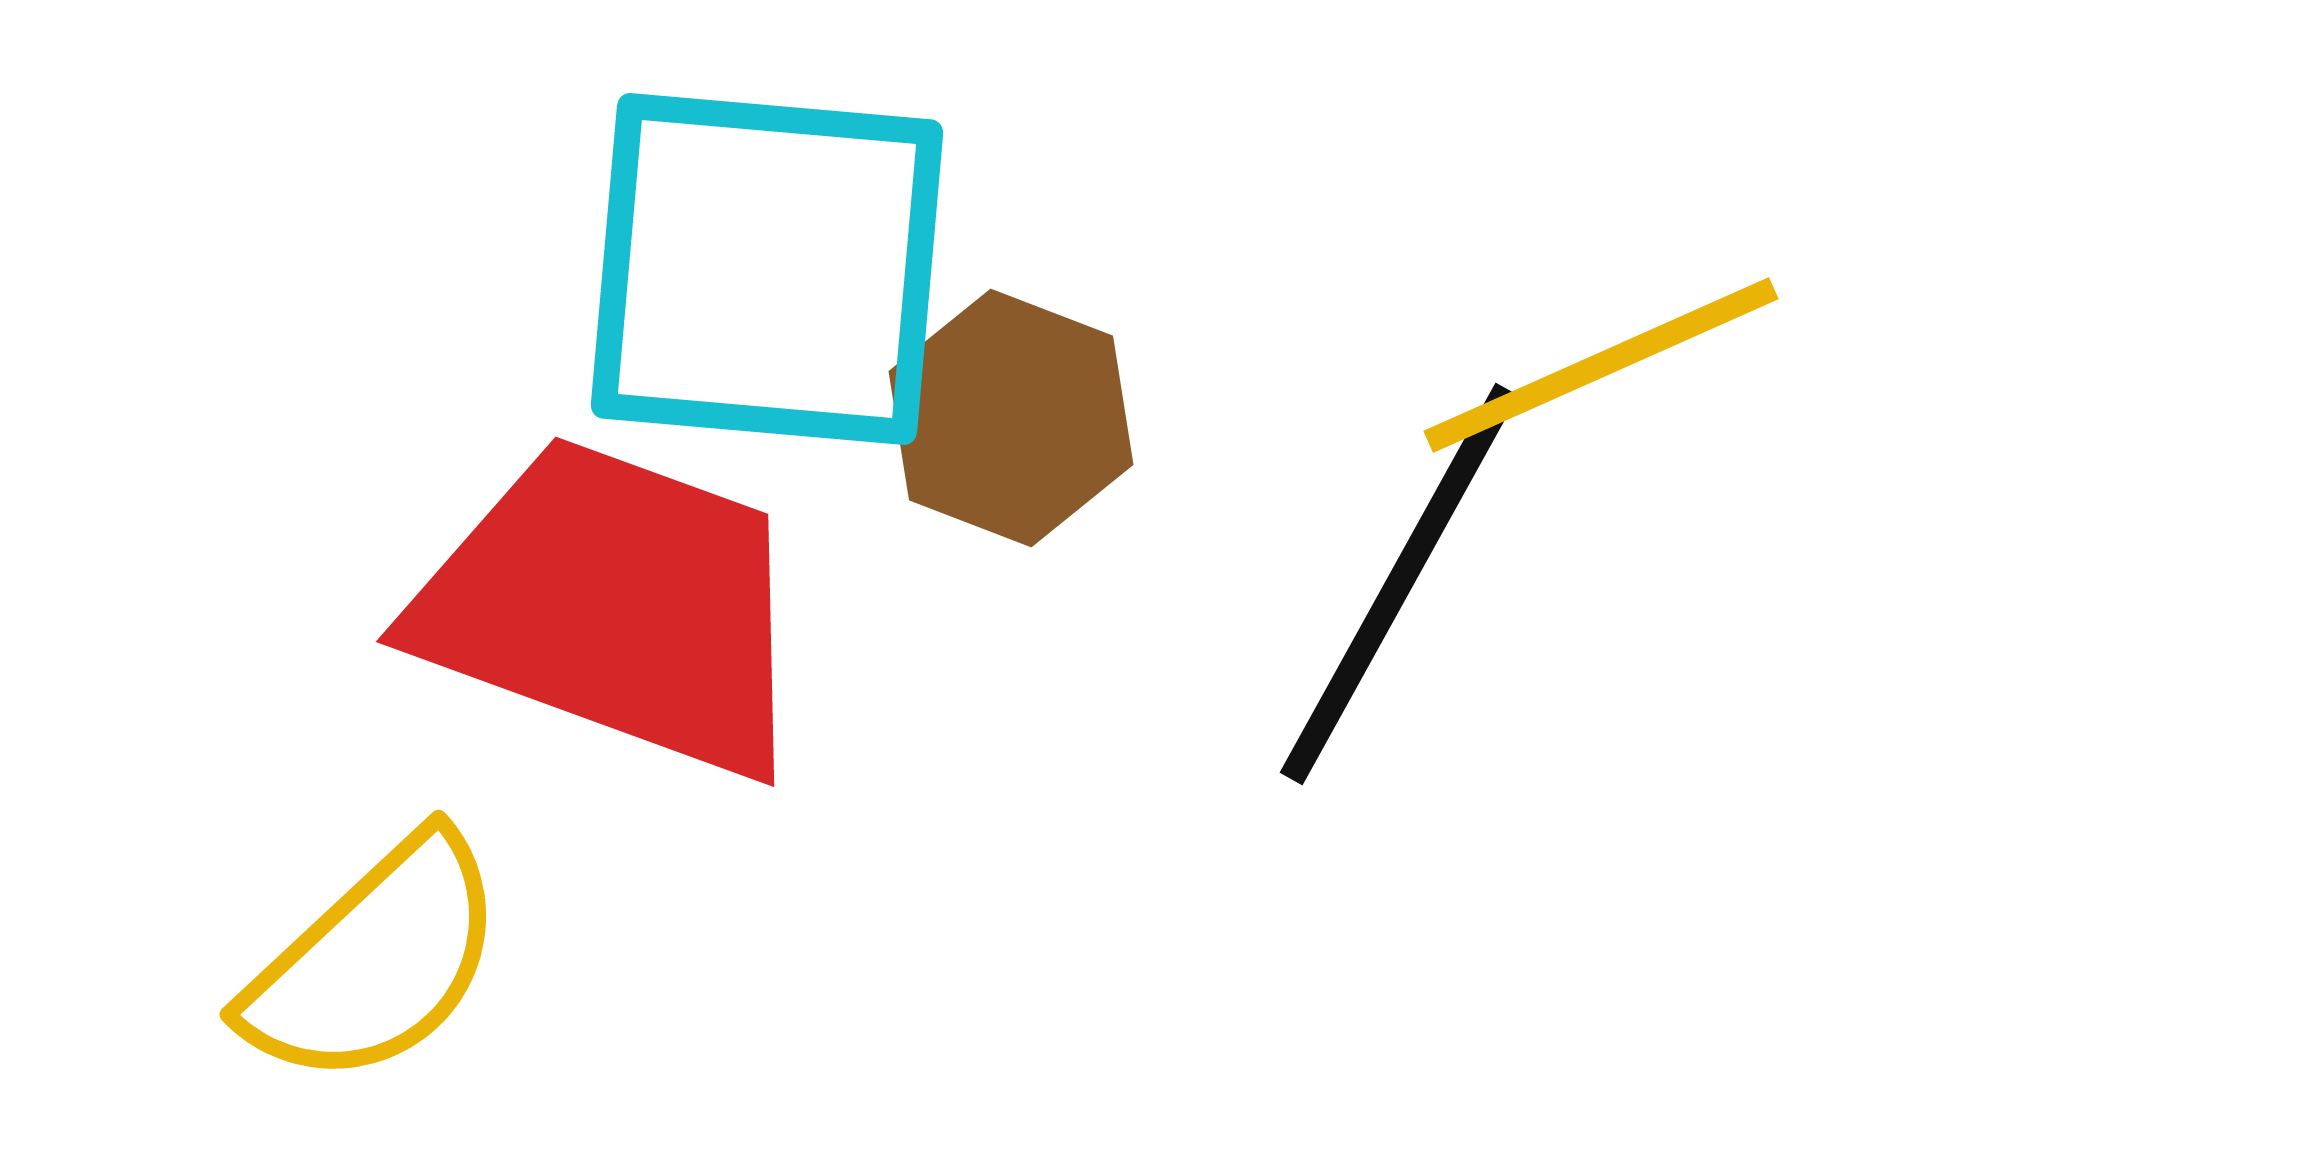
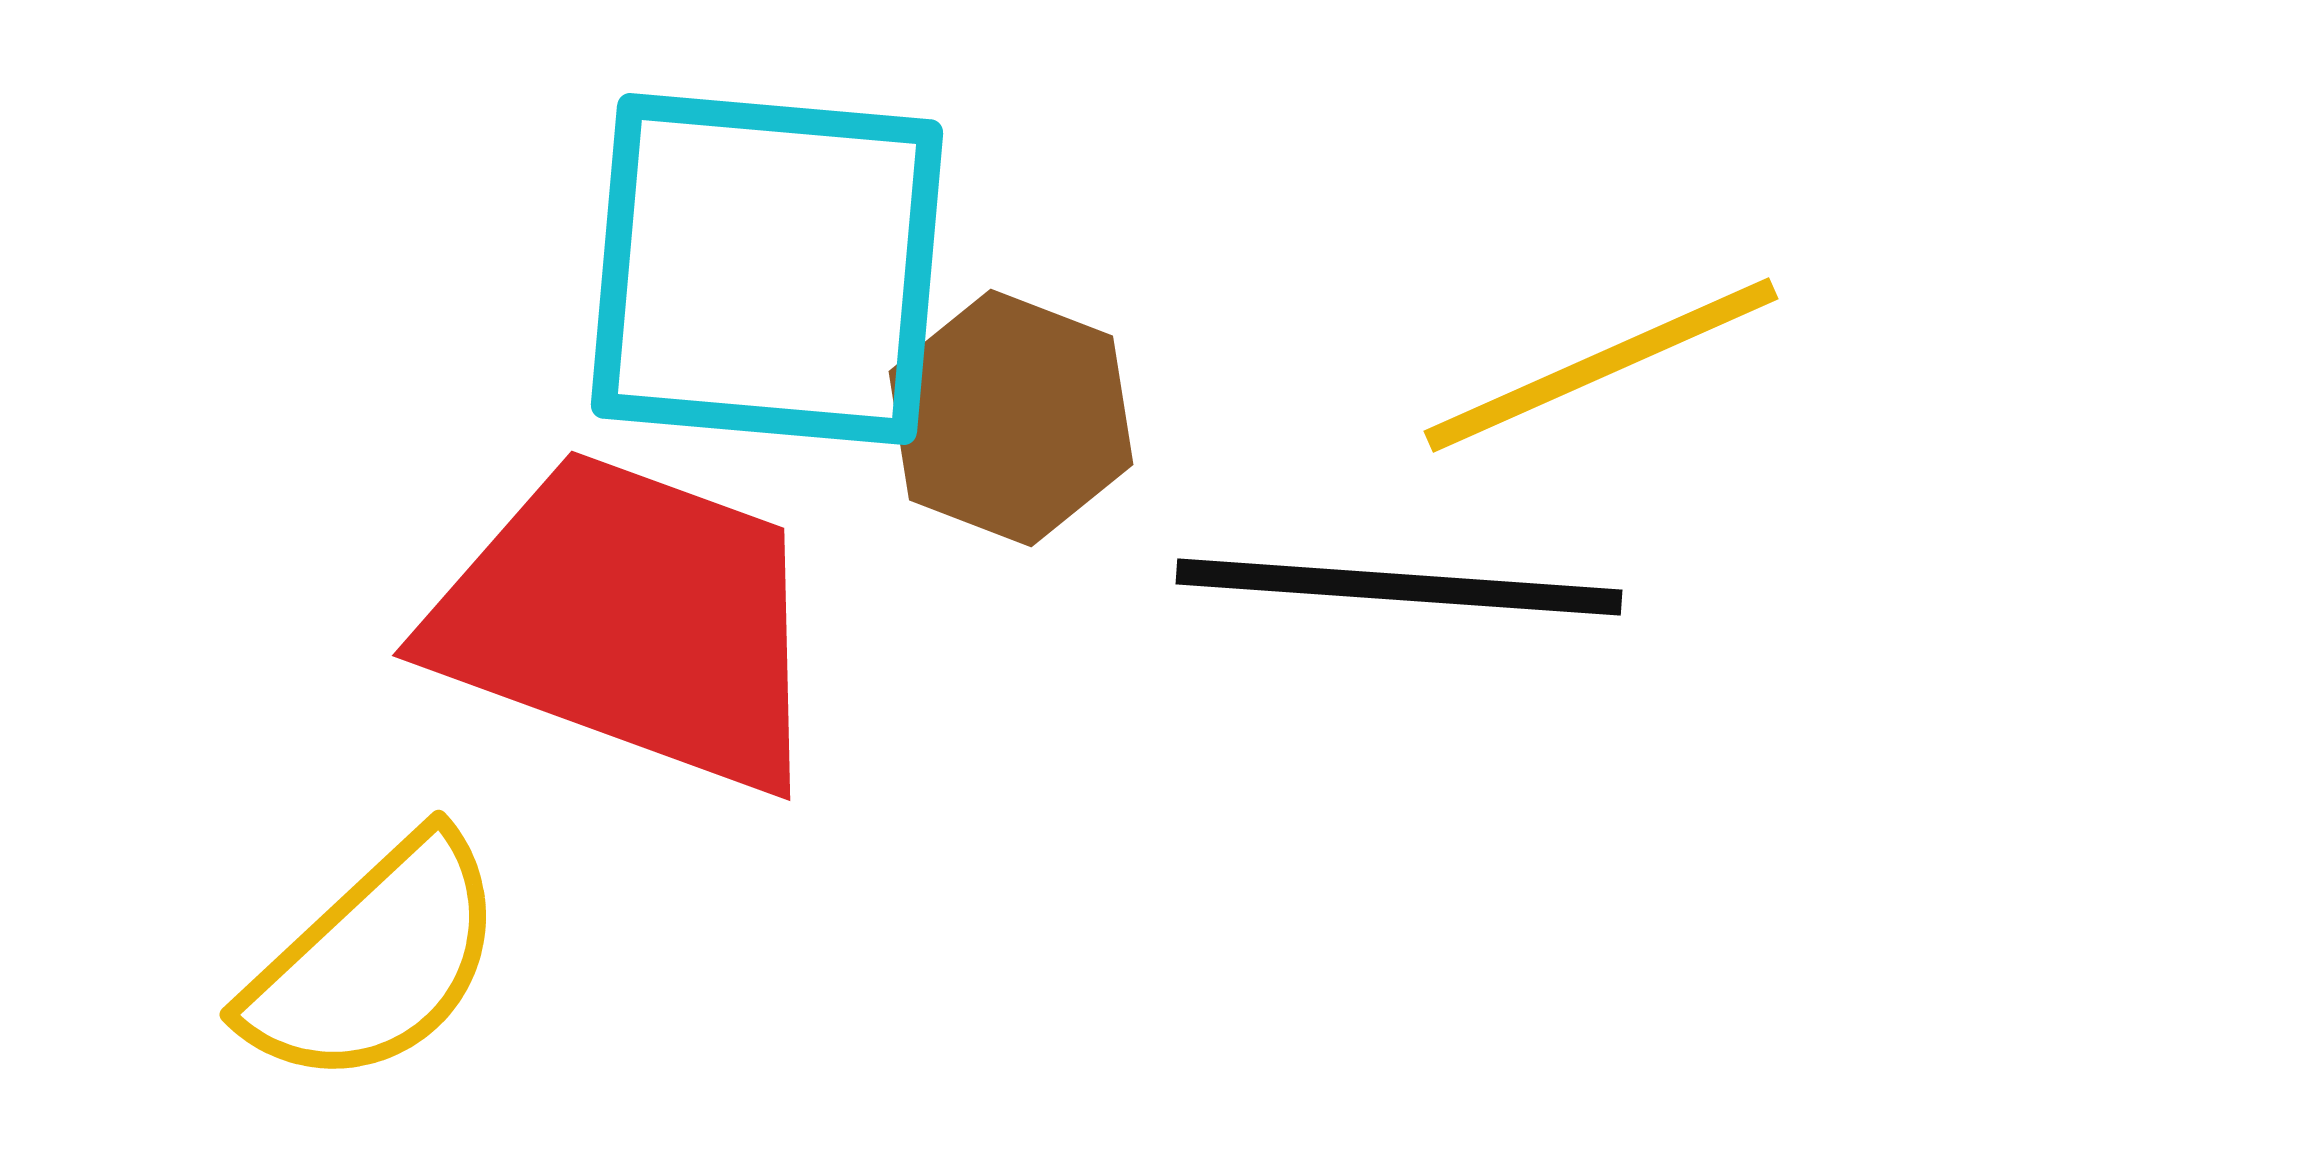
black line: moved 3 px down; rotated 65 degrees clockwise
red trapezoid: moved 16 px right, 14 px down
